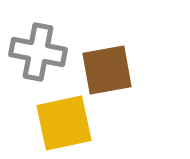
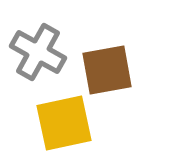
gray cross: rotated 18 degrees clockwise
